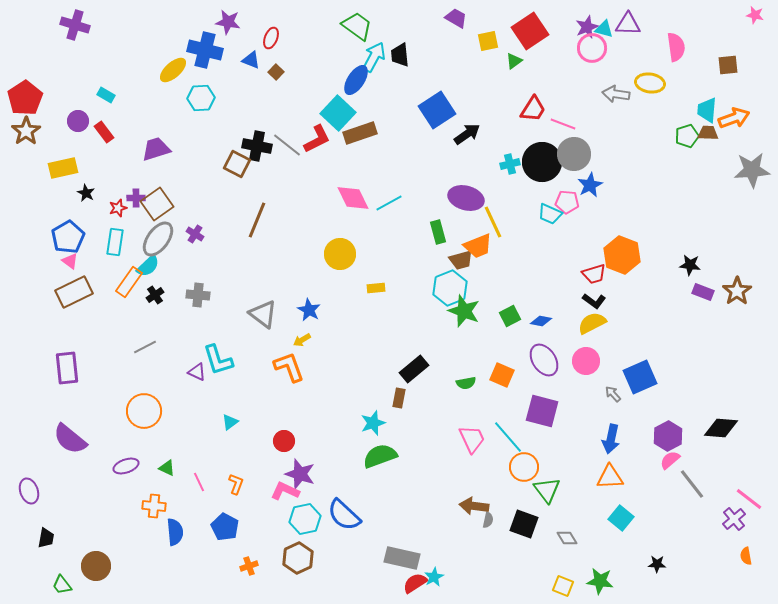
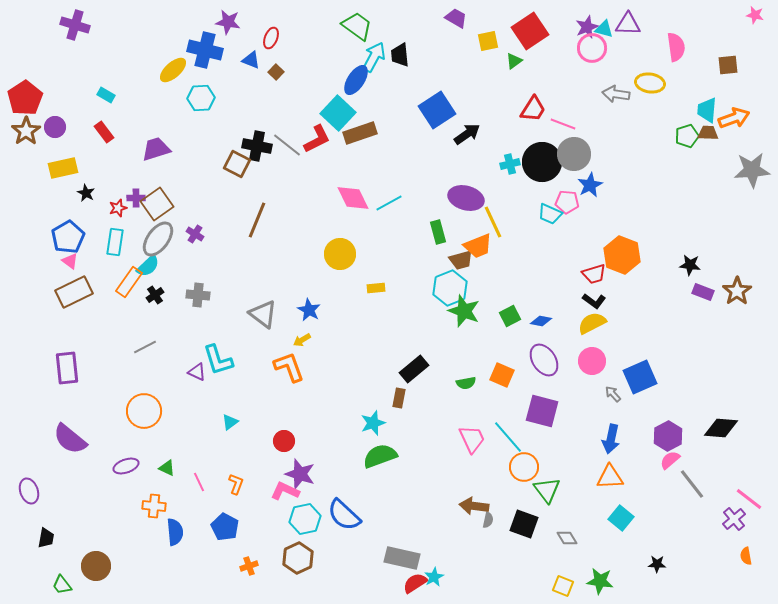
purple circle at (78, 121): moved 23 px left, 6 px down
pink circle at (586, 361): moved 6 px right
